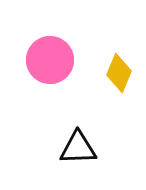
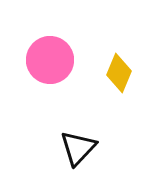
black triangle: rotated 45 degrees counterclockwise
